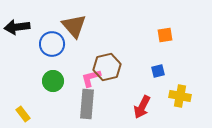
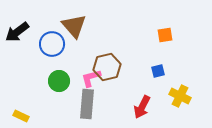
black arrow: moved 5 px down; rotated 30 degrees counterclockwise
green circle: moved 6 px right
yellow cross: rotated 15 degrees clockwise
yellow rectangle: moved 2 px left, 2 px down; rotated 28 degrees counterclockwise
